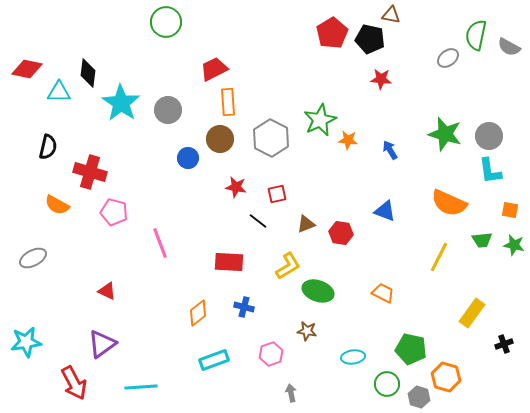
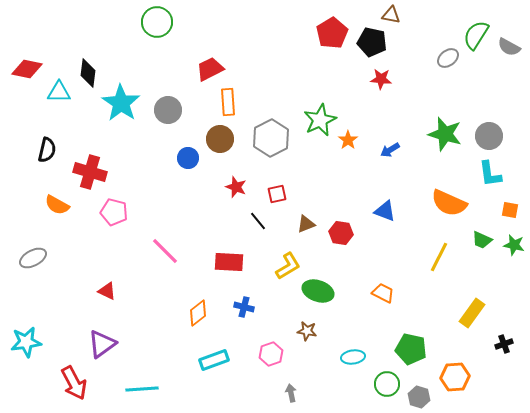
green circle at (166, 22): moved 9 px left
green semicircle at (476, 35): rotated 20 degrees clockwise
black pentagon at (370, 39): moved 2 px right, 3 px down
red trapezoid at (214, 69): moved 4 px left
gray hexagon at (271, 138): rotated 6 degrees clockwise
orange star at (348, 140): rotated 30 degrees clockwise
black semicircle at (48, 147): moved 1 px left, 3 px down
blue arrow at (390, 150): rotated 90 degrees counterclockwise
cyan L-shape at (490, 171): moved 3 px down
red star at (236, 187): rotated 10 degrees clockwise
black line at (258, 221): rotated 12 degrees clockwise
green trapezoid at (482, 240): rotated 30 degrees clockwise
pink line at (160, 243): moved 5 px right, 8 px down; rotated 24 degrees counterclockwise
orange hexagon at (446, 377): moved 9 px right; rotated 20 degrees counterclockwise
cyan line at (141, 387): moved 1 px right, 2 px down
